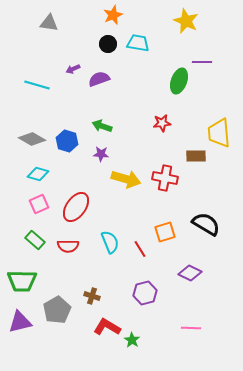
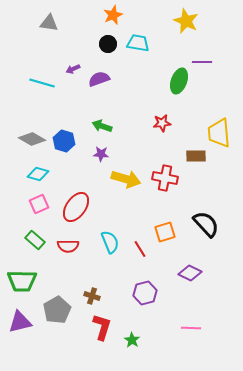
cyan line: moved 5 px right, 2 px up
blue hexagon: moved 3 px left
black semicircle: rotated 16 degrees clockwise
red L-shape: moved 5 px left; rotated 76 degrees clockwise
